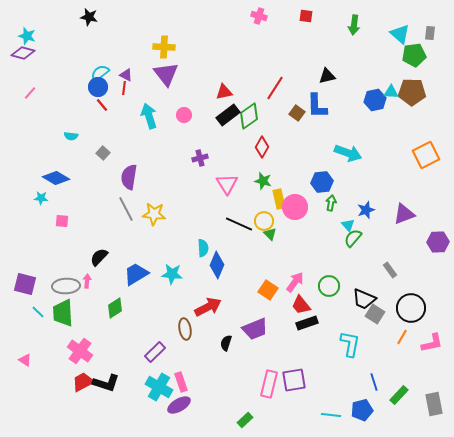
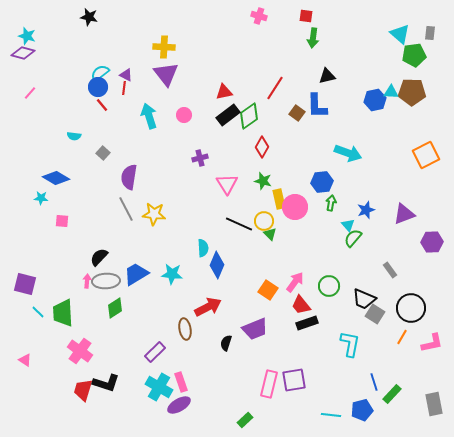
green arrow at (354, 25): moved 41 px left, 13 px down
cyan semicircle at (71, 136): moved 3 px right
purple hexagon at (438, 242): moved 6 px left
gray ellipse at (66, 286): moved 40 px right, 5 px up
red trapezoid at (83, 382): moved 8 px down; rotated 45 degrees counterclockwise
green rectangle at (399, 395): moved 7 px left, 1 px up
